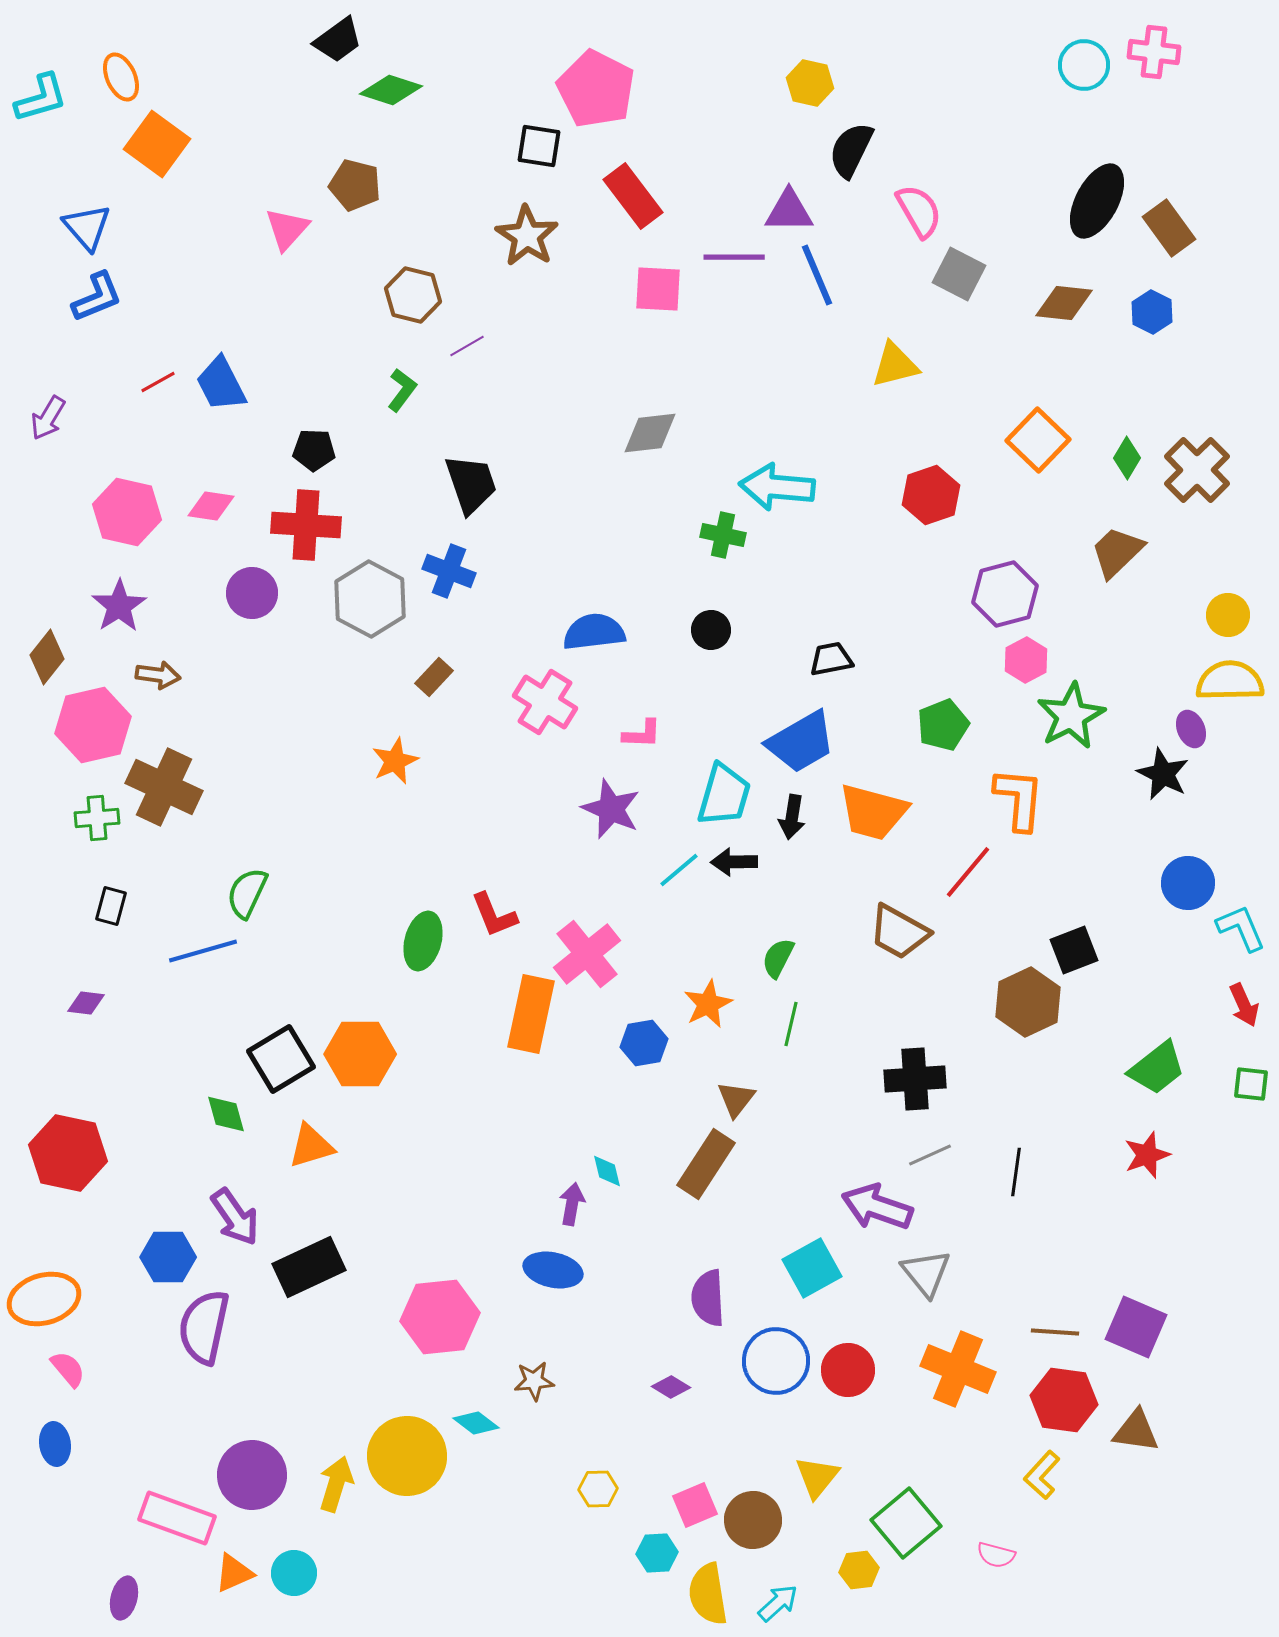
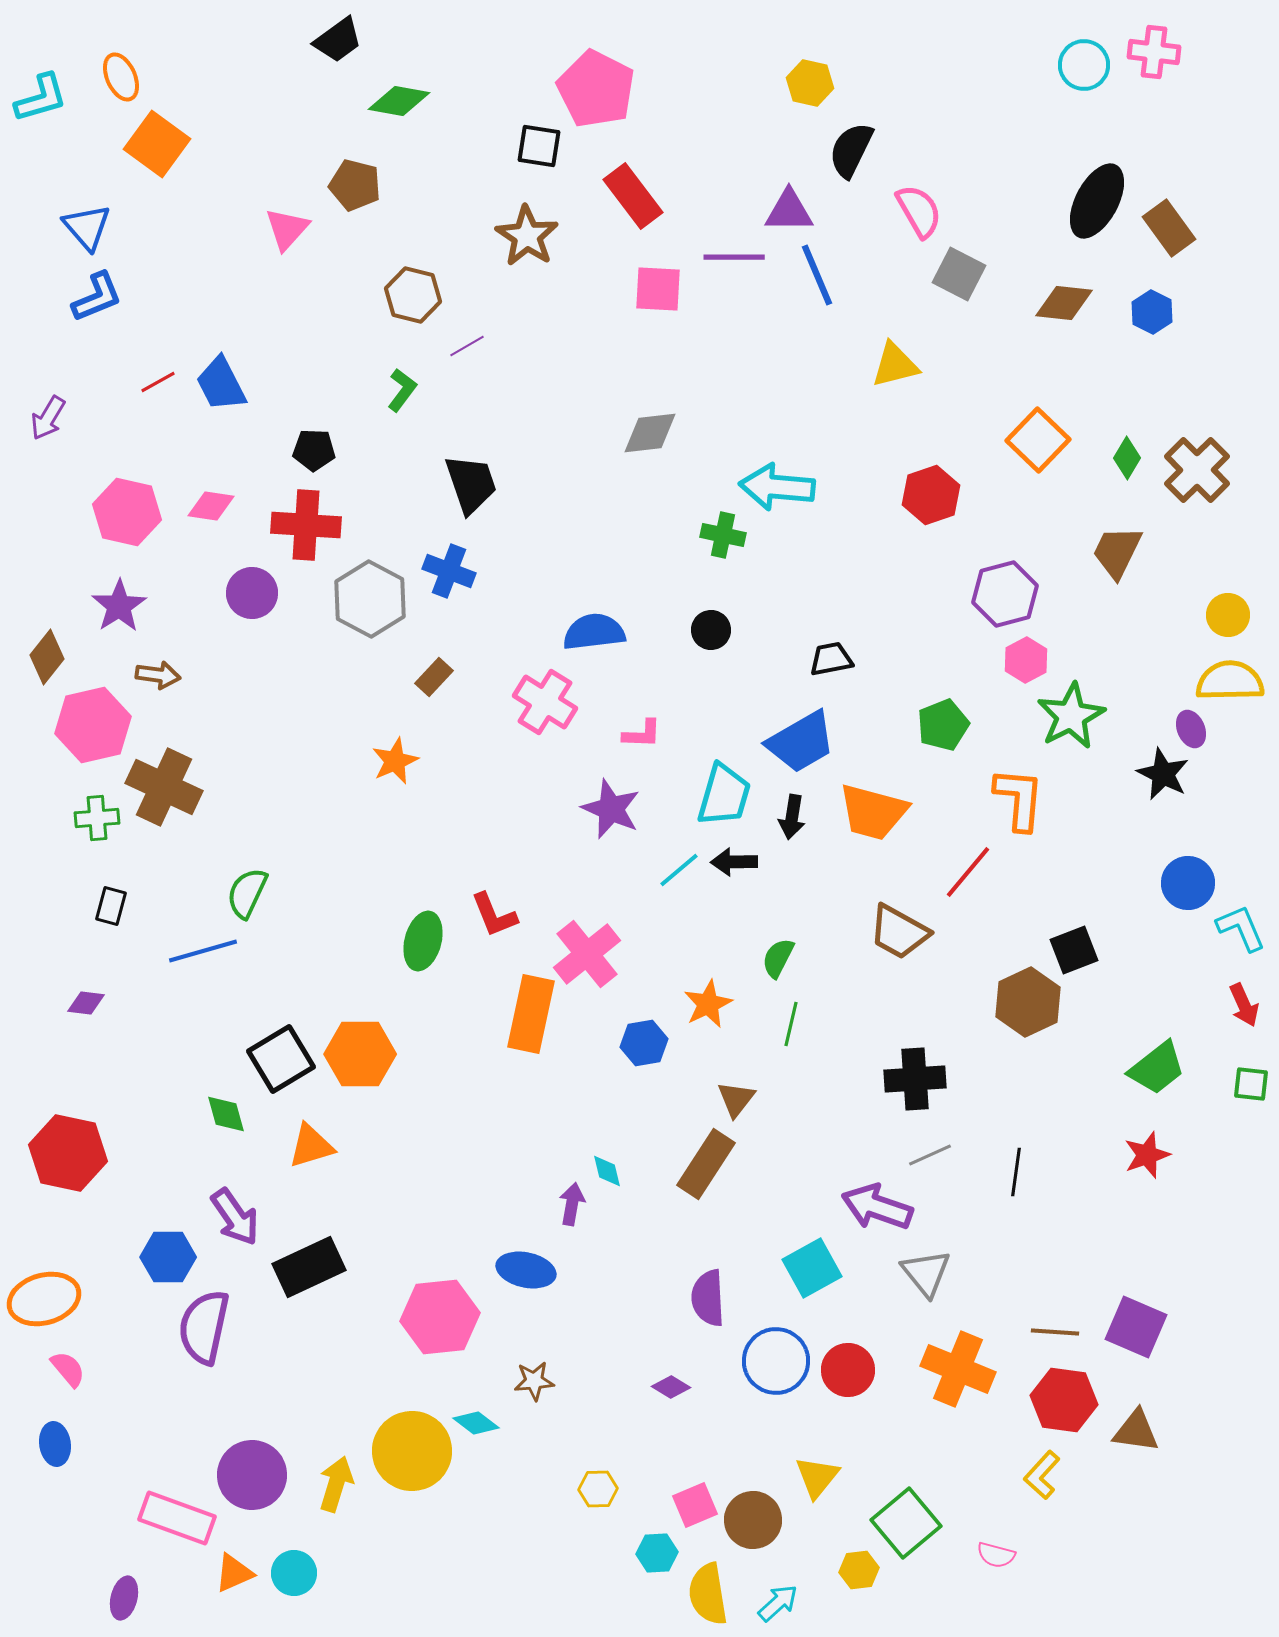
green diamond at (391, 90): moved 8 px right, 11 px down; rotated 8 degrees counterclockwise
brown trapezoid at (1117, 552): rotated 20 degrees counterclockwise
blue ellipse at (553, 1270): moved 27 px left
yellow circle at (407, 1456): moved 5 px right, 5 px up
